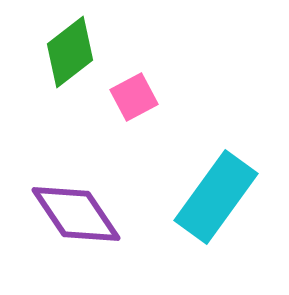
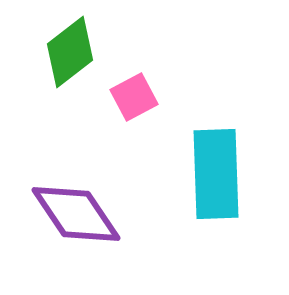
cyan rectangle: moved 23 px up; rotated 38 degrees counterclockwise
